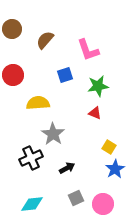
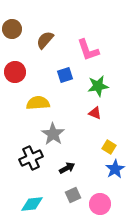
red circle: moved 2 px right, 3 px up
gray square: moved 3 px left, 3 px up
pink circle: moved 3 px left
